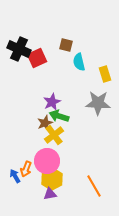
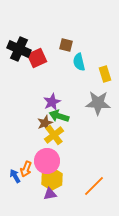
orange line: rotated 75 degrees clockwise
